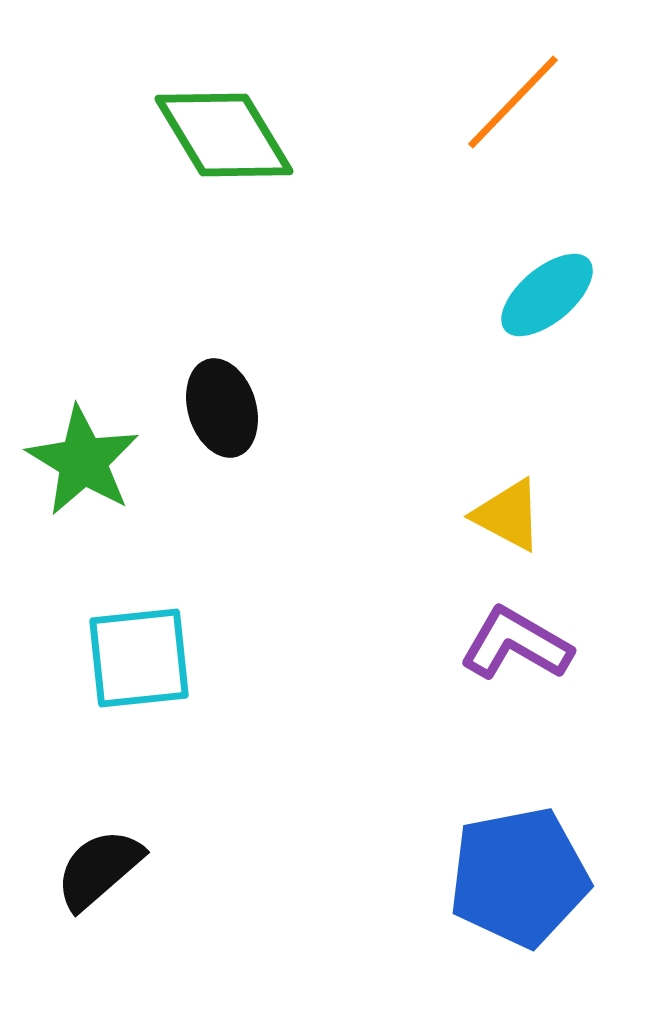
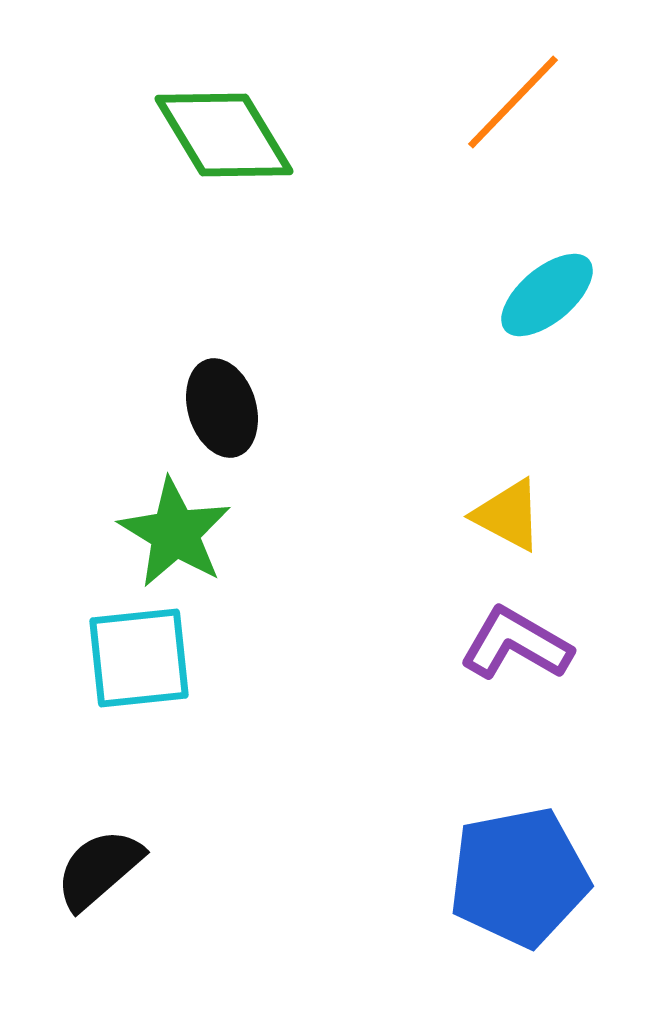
green star: moved 92 px right, 72 px down
